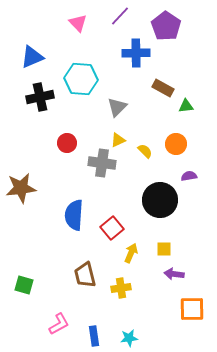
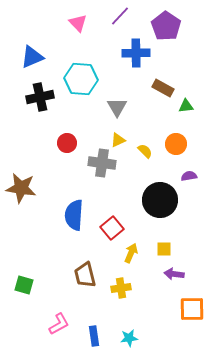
gray triangle: rotated 15 degrees counterclockwise
brown star: rotated 16 degrees clockwise
